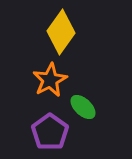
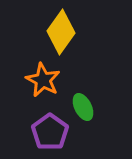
orange star: moved 7 px left; rotated 16 degrees counterclockwise
green ellipse: rotated 20 degrees clockwise
